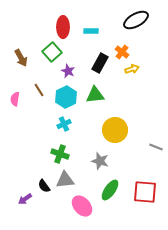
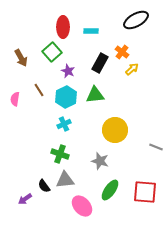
yellow arrow: rotated 24 degrees counterclockwise
